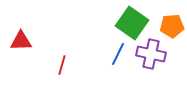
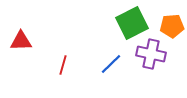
green square: rotated 28 degrees clockwise
blue line: moved 7 px left, 10 px down; rotated 20 degrees clockwise
red line: moved 1 px right
